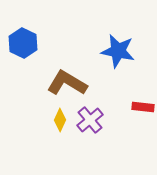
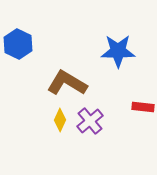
blue hexagon: moved 5 px left, 1 px down
blue star: rotated 12 degrees counterclockwise
purple cross: moved 1 px down
